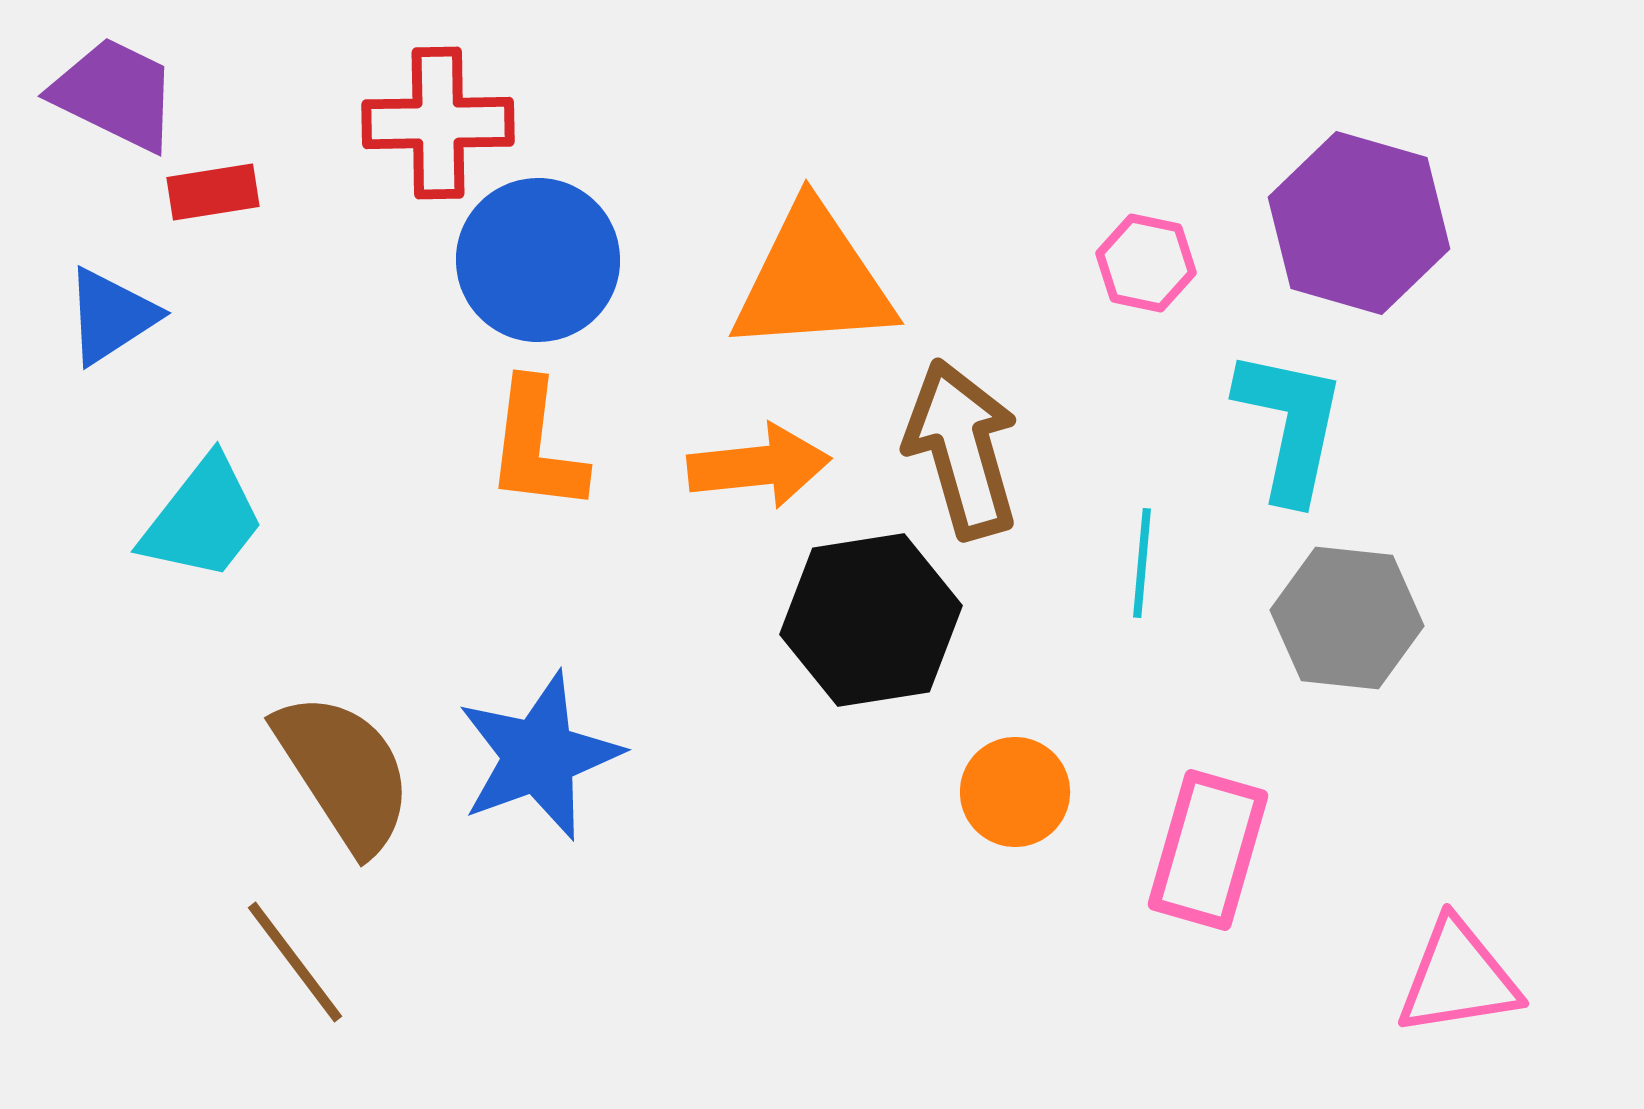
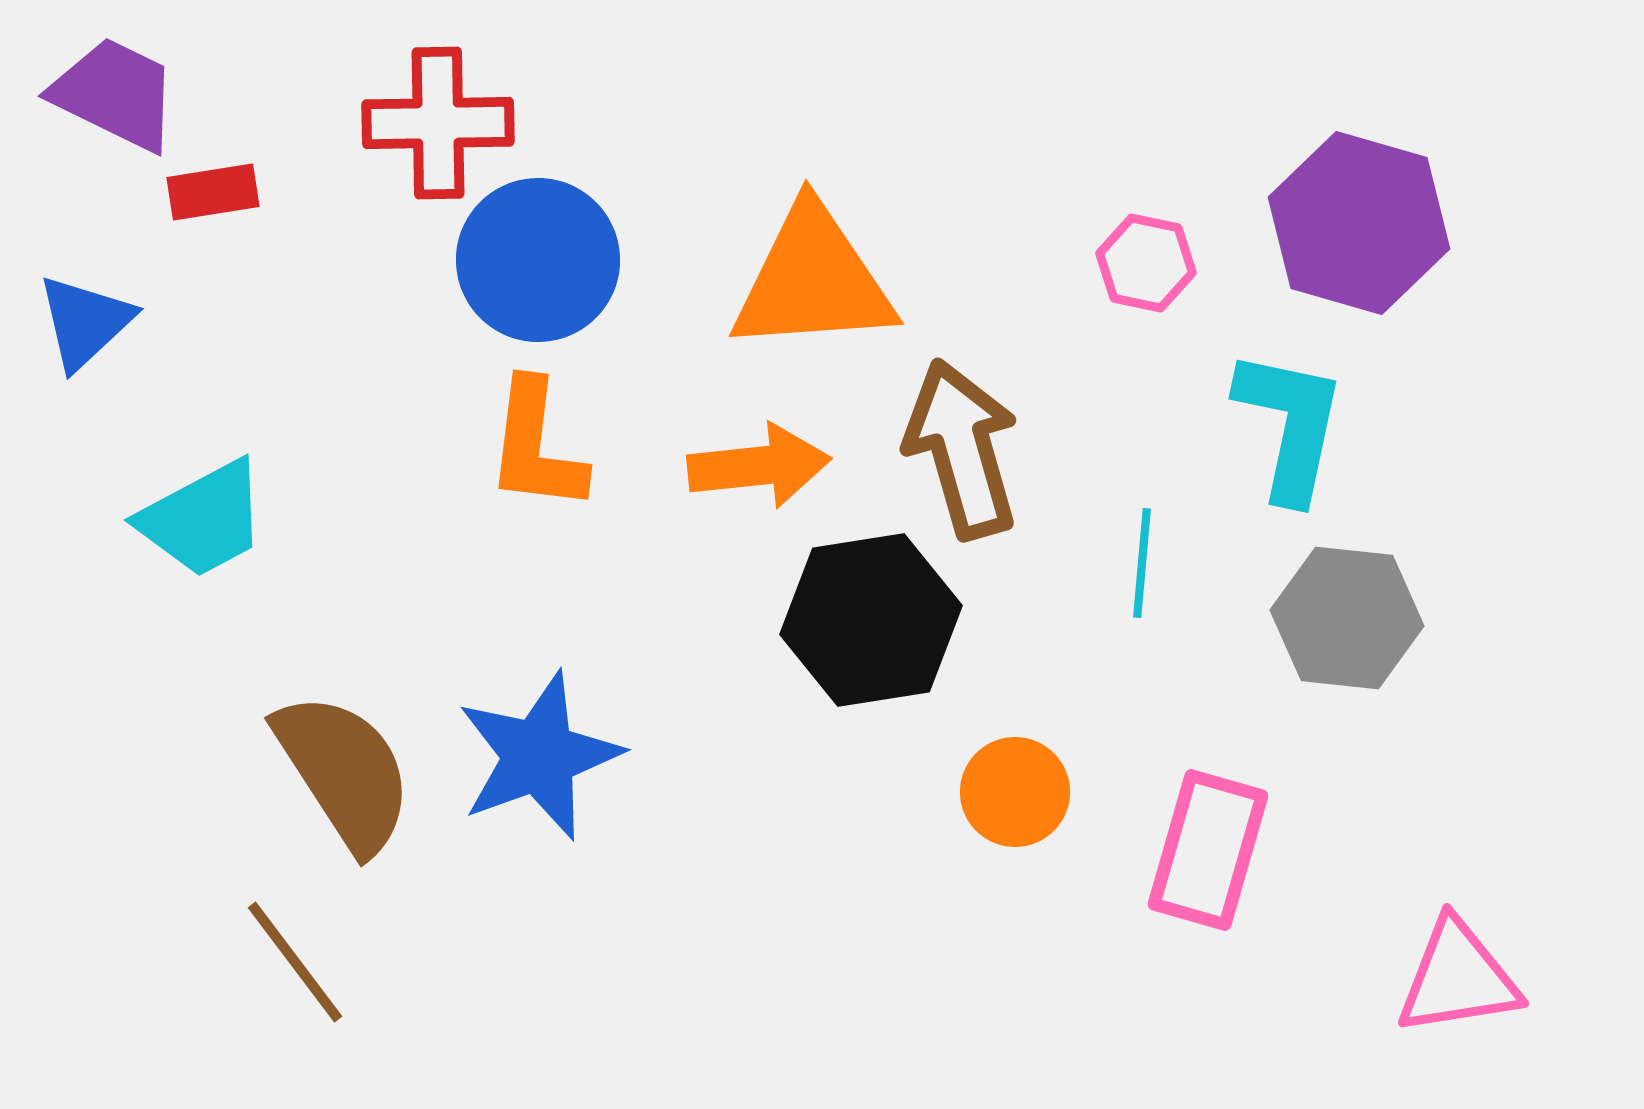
blue triangle: moved 26 px left, 6 px down; rotated 10 degrees counterclockwise
cyan trapezoid: rotated 24 degrees clockwise
